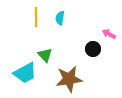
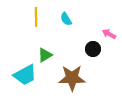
cyan semicircle: moved 6 px right, 1 px down; rotated 40 degrees counterclockwise
green triangle: rotated 42 degrees clockwise
cyan trapezoid: moved 2 px down
brown star: moved 3 px right, 1 px up; rotated 8 degrees clockwise
